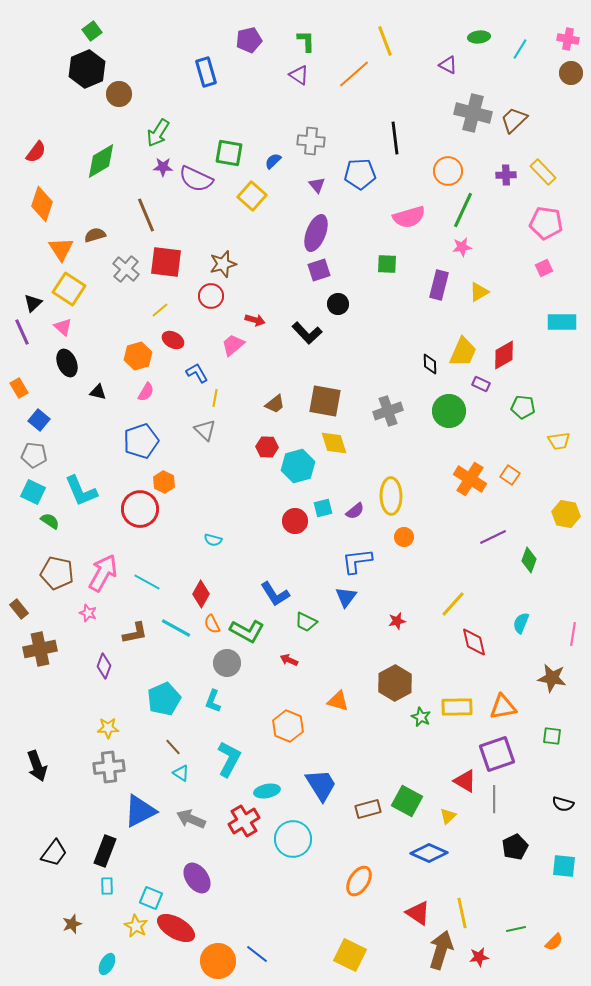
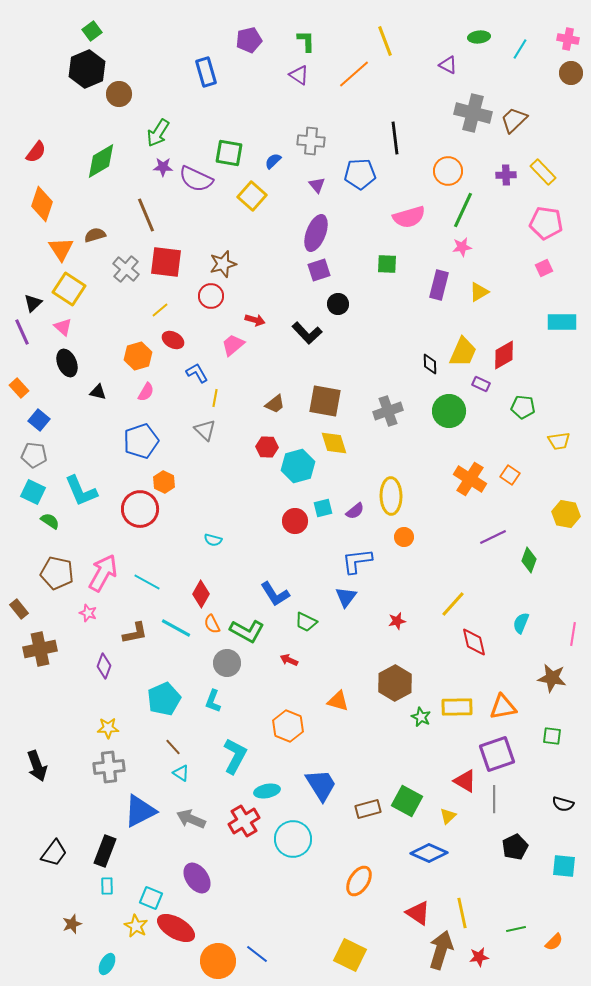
orange rectangle at (19, 388): rotated 12 degrees counterclockwise
cyan L-shape at (229, 759): moved 6 px right, 3 px up
